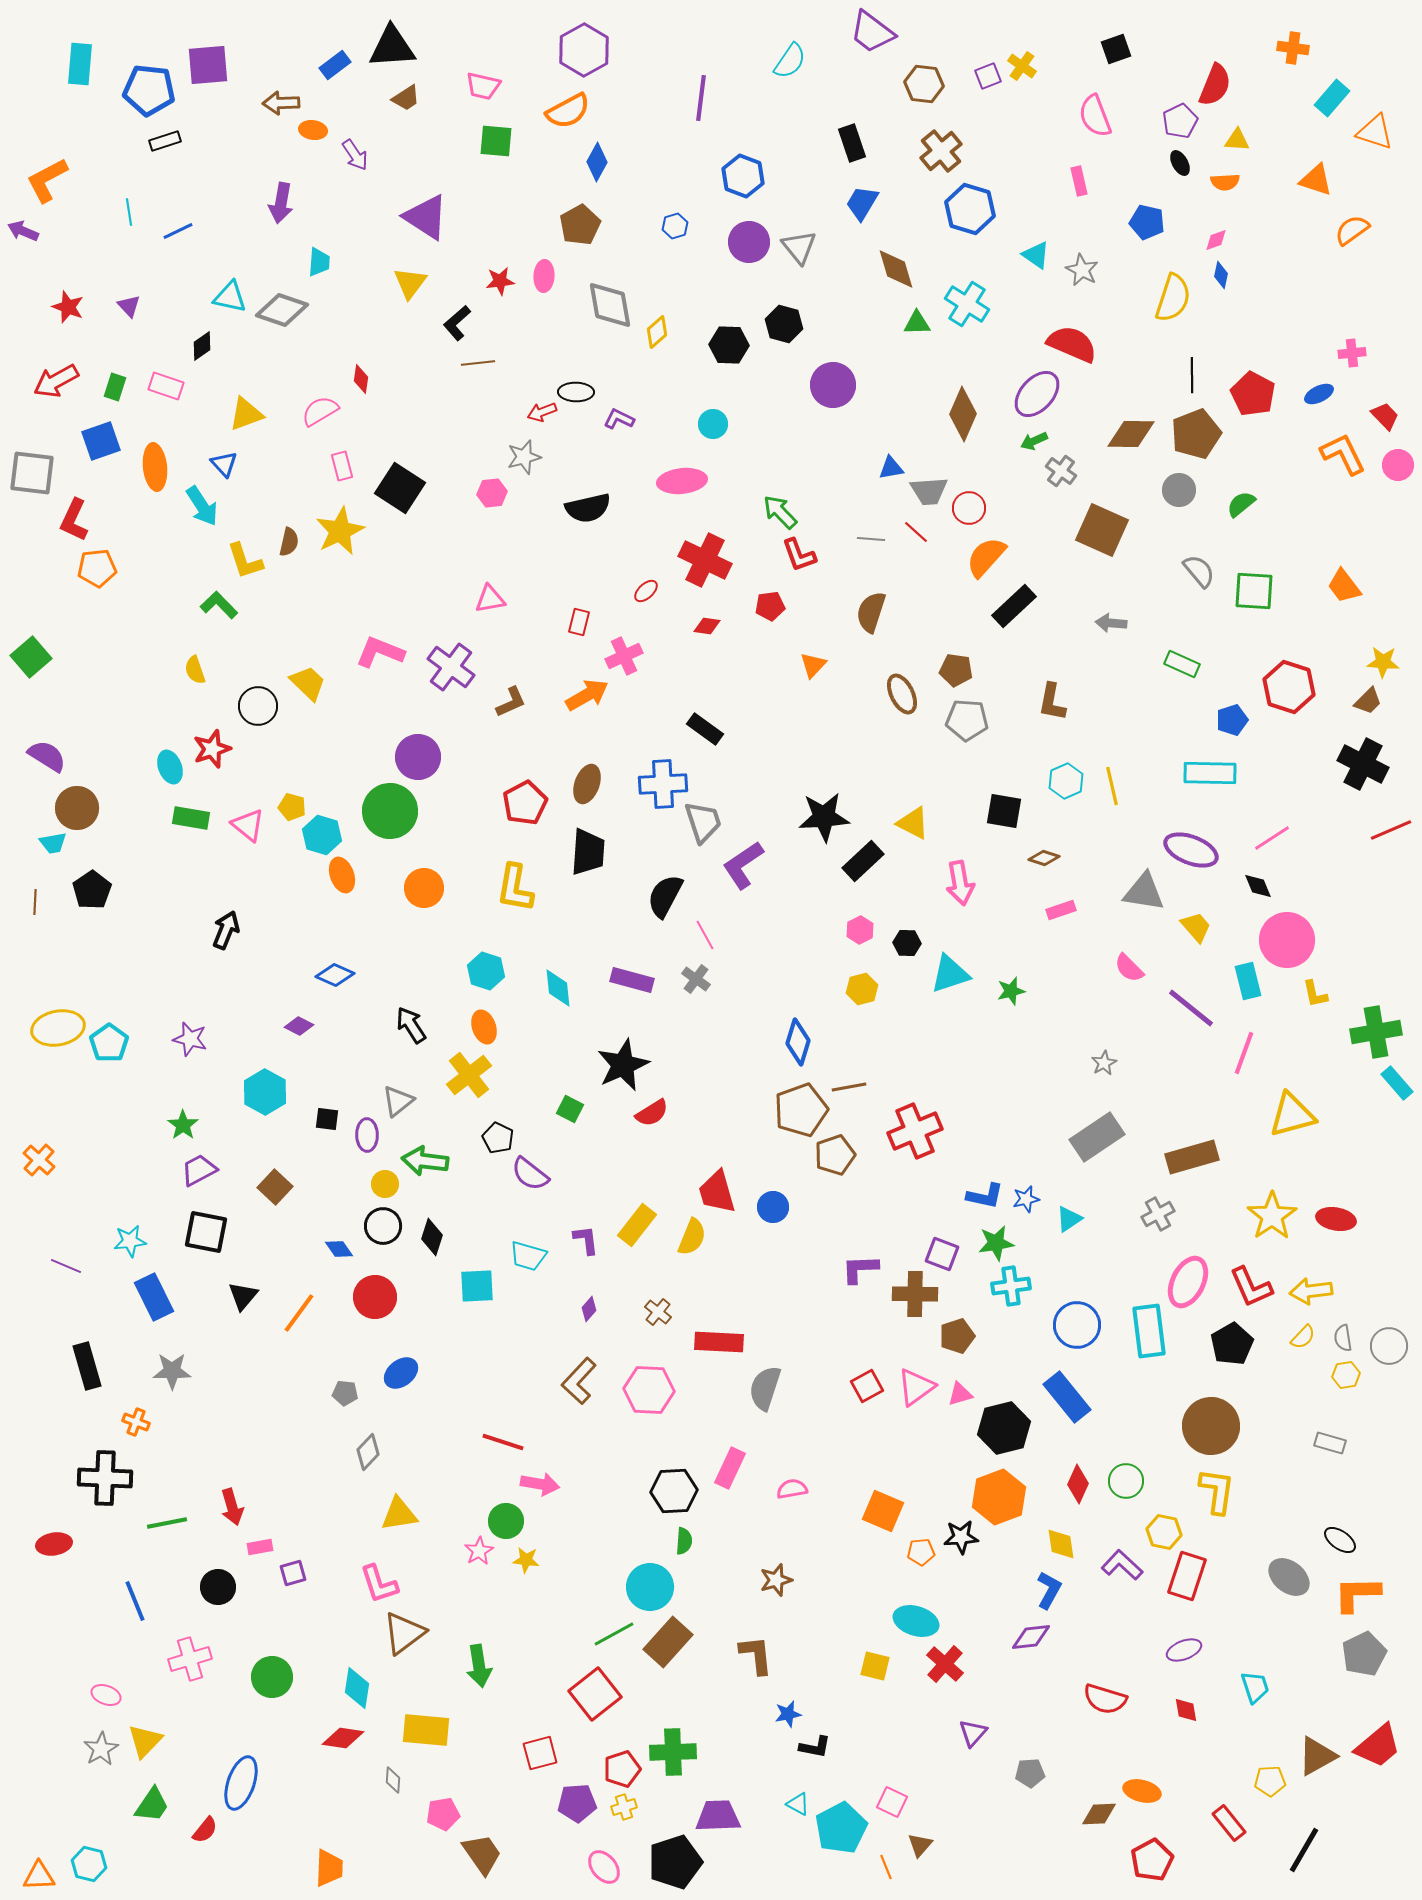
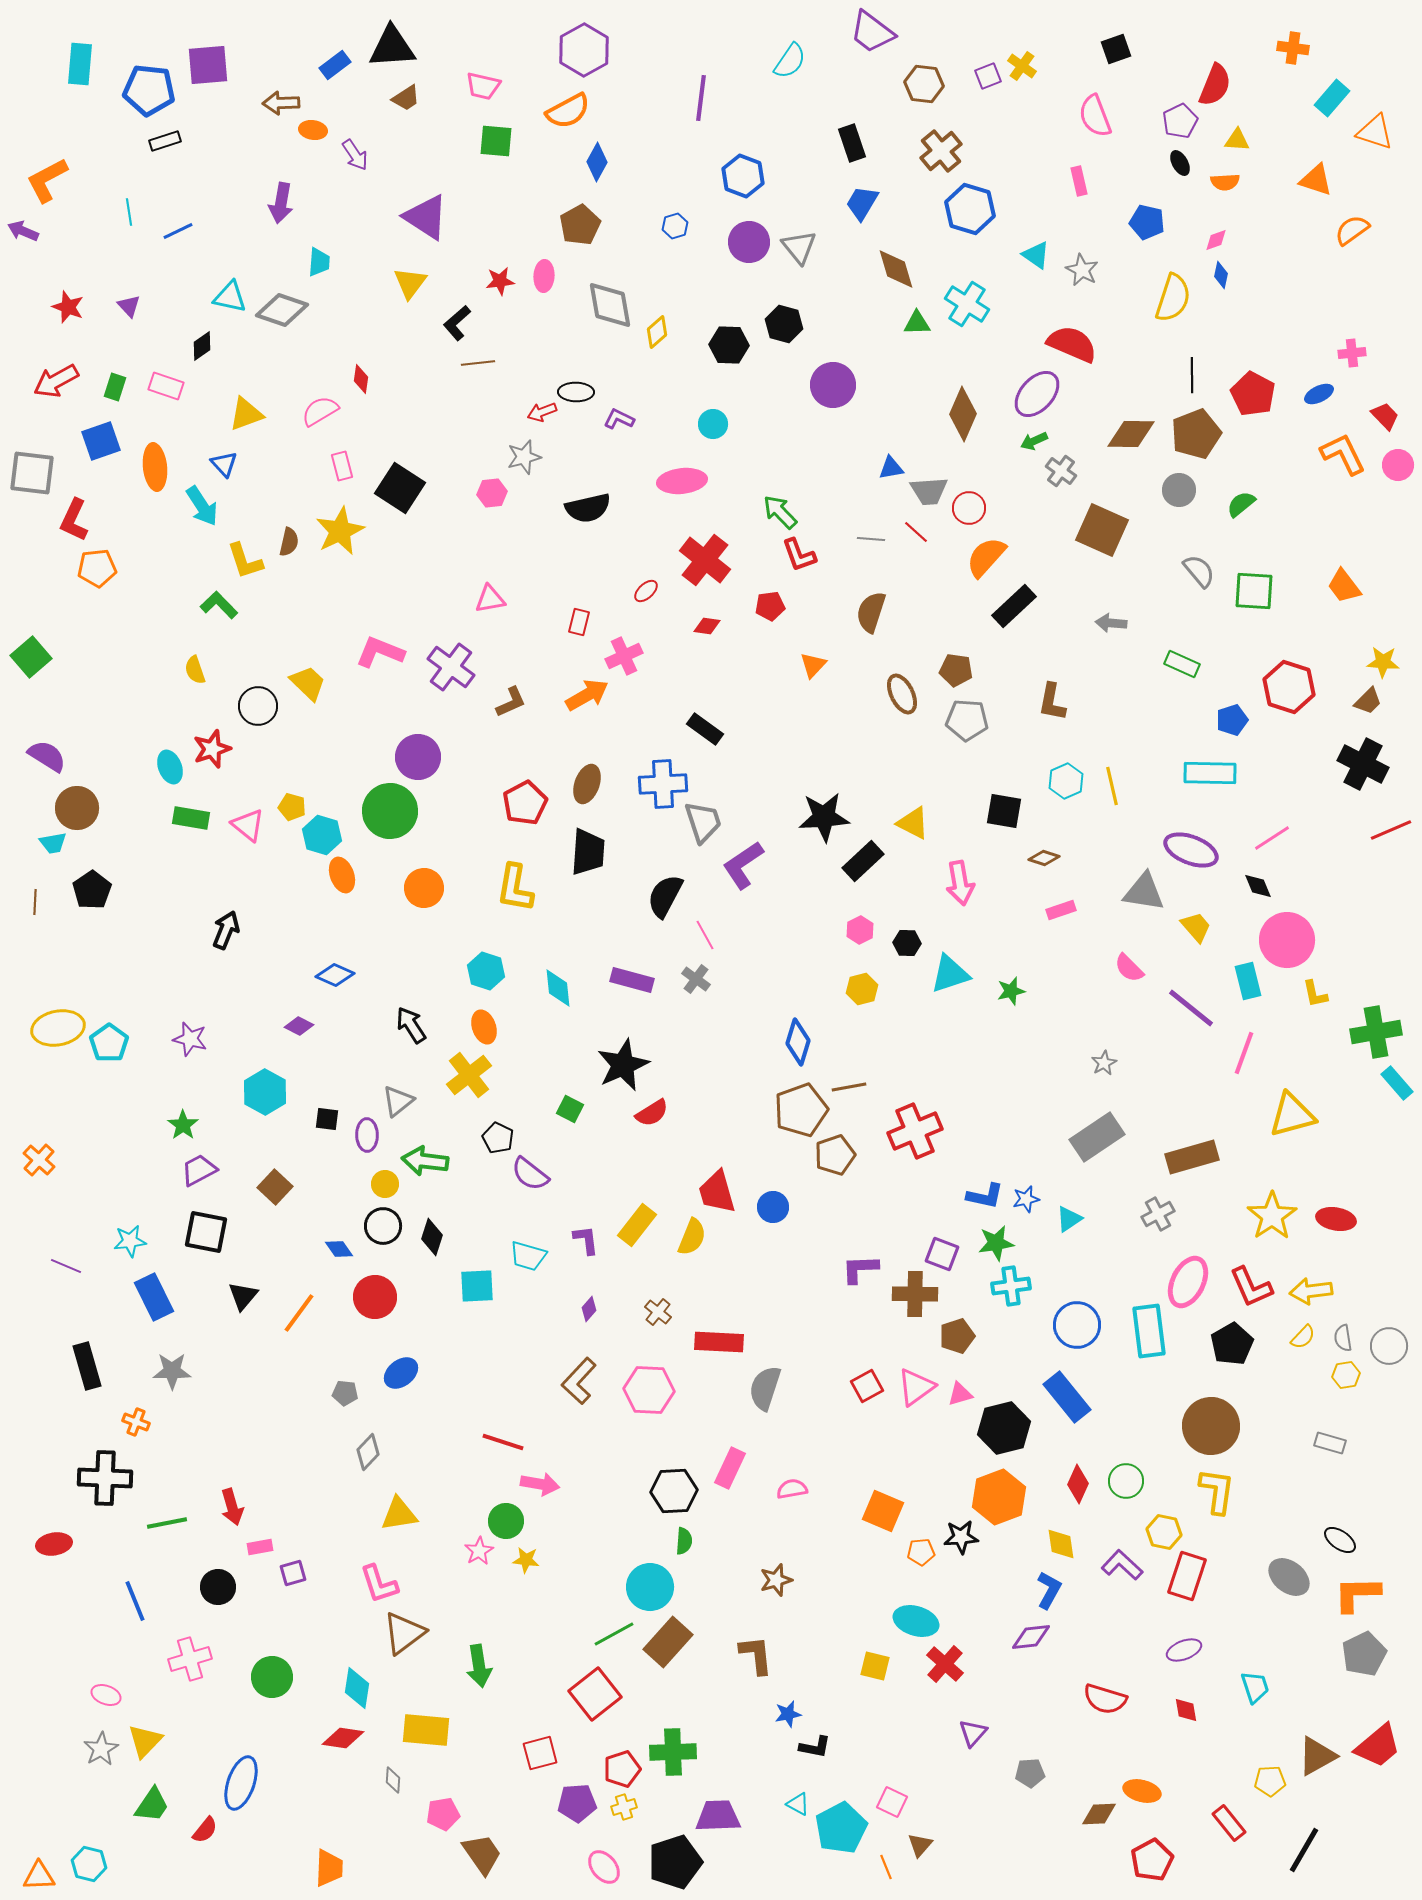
red cross at (705, 560): rotated 12 degrees clockwise
